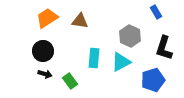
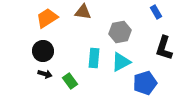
brown triangle: moved 3 px right, 9 px up
gray hexagon: moved 10 px left, 4 px up; rotated 25 degrees clockwise
blue pentagon: moved 8 px left, 3 px down
